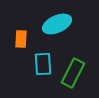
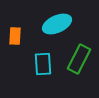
orange rectangle: moved 6 px left, 3 px up
green rectangle: moved 6 px right, 14 px up
